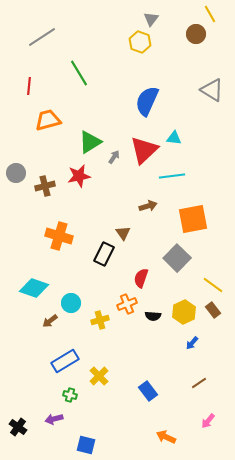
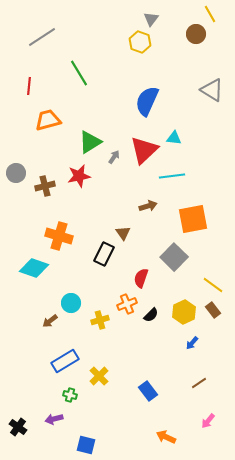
gray square at (177, 258): moved 3 px left, 1 px up
cyan diamond at (34, 288): moved 20 px up
black semicircle at (153, 316): moved 2 px left, 1 px up; rotated 49 degrees counterclockwise
